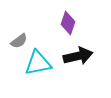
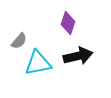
gray semicircle: rotated 12 degrees counterclockwise
